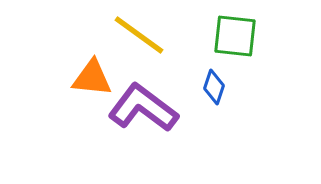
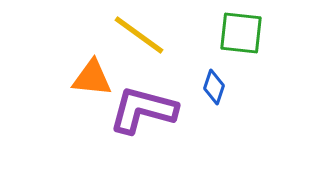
green square: moved 6 px right, 3 px up
purple L-shape: moved 2 px down; rotated 22 degrees counterclockwise
